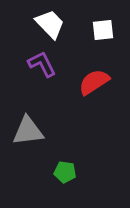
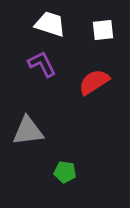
white trapezoid: rotated 28 degrees counterclockwise
